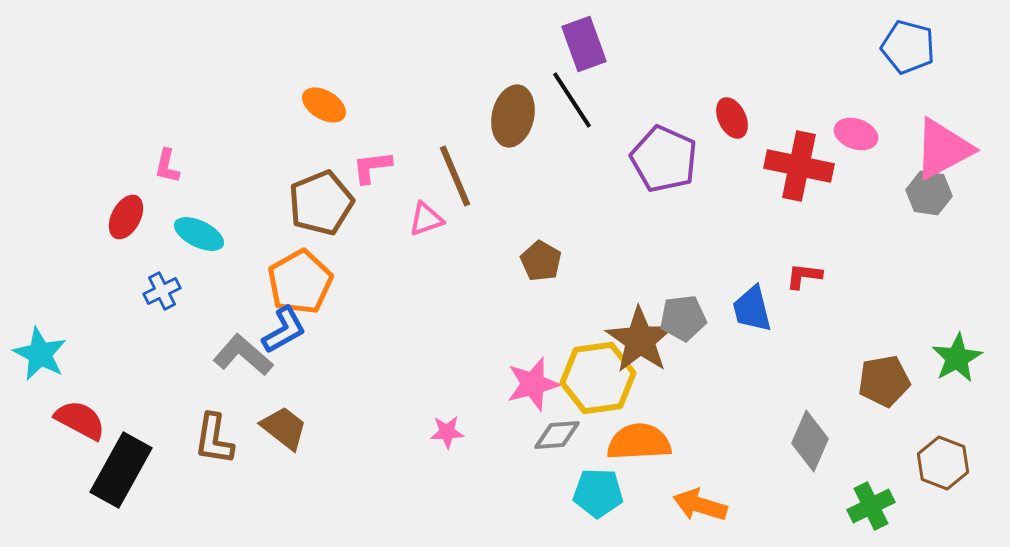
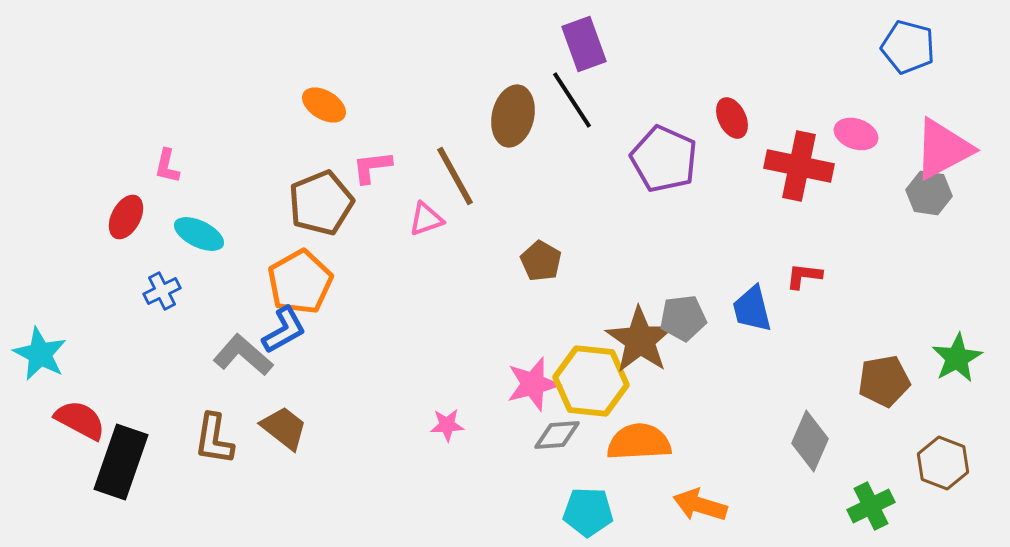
brown line at (455, 176): rotated 6 degrees counterclockwise
yellow hexagon at (598, 378): moved 7 px left, 3 px down; rotated 14 degrees clockwise
pink star at (447, 432): moved 7 px up
black rectangle at (121, 470): moved 8 px up; rotated 10 degrees counterclockwise
cyan pentagon at (598, 493): moved 10 px left, 19 px down
